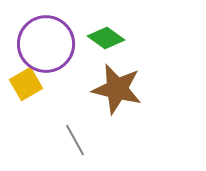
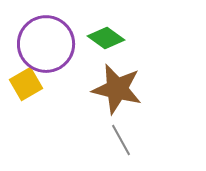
gray line: moved 46 px right
